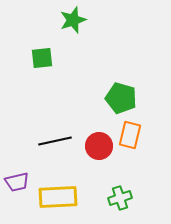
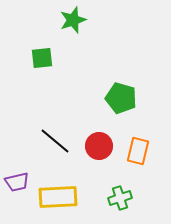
orange rectangle: moved 8 px right, 16 px down
black line: rotated 52 degrees clockwise
